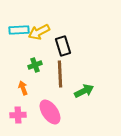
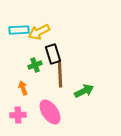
black rectangle: moved 10 px left, 8 px down
